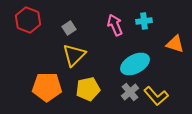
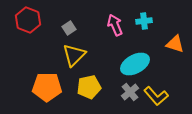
yellow pentagon: moved 1 px right, 2 px up
